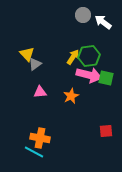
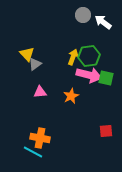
yellow arrow: rotated 14 degrees counterclockwise
cyan line: moved 1 px left
